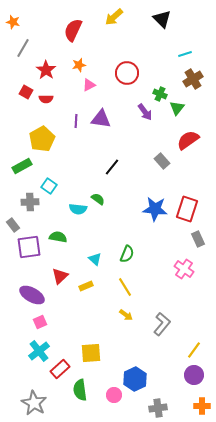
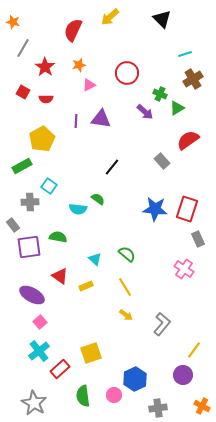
yellow arrow at (114, 17): moved 4 px left
red star at (46, 70): moved 1 px left, 3 px up
red square at (26, 92): moved 3 px left
green triangle at (177, 108): rotated 21 degrees clockwise
purple arrow at (145, 112): rotated 12 degrees counterclockwise
green semicircle at (127, 254): rotated 72 degrees counterclockwise
red triangle at (60, 276): rotated 42 degrees counterclockwise
pink square at (40, 322): rotated 16 degrees counterclockwise
yellow square at (91, 353): rotated 15 degrees counterclockwise
purple circle at (194, 375): moved 11 px left
green semicircle at (80, 390): moved 3 px right, 6 px down
orange cross at (202, 406): rotated 28 degrees clockwise
